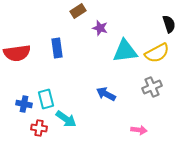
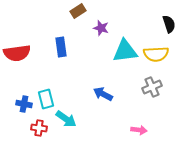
purple star: moved 1 px right
blue rectangle: moved 4 px right, 1 px up
yellow semicircle: moved 1 px left, 1 px down; rotated 25 degrees clockwise
blue arrow: moved 3 px left
